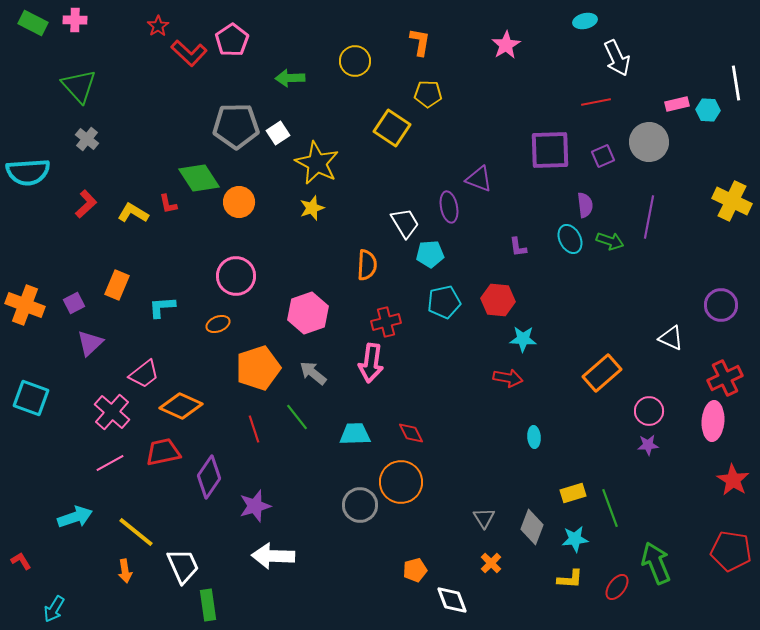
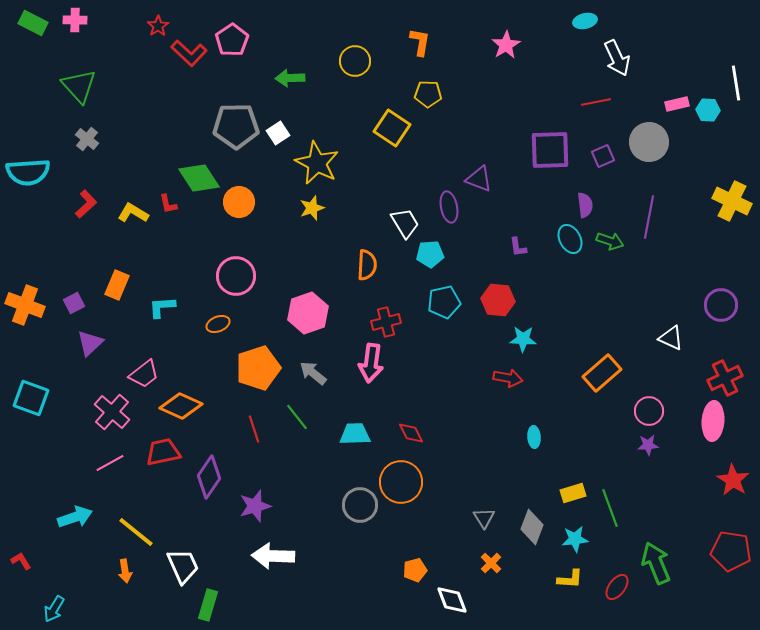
green rectangle at (208, 605): rotated 24 degrees clockwise
